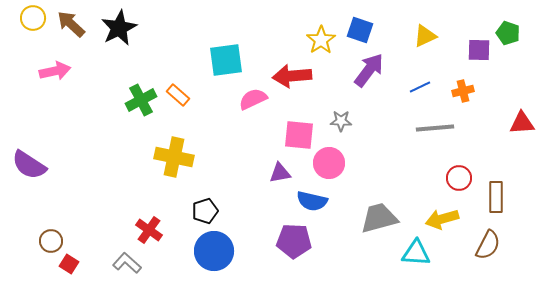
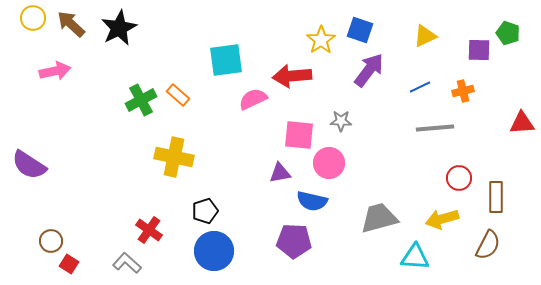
cyan triangle: moved 1 px left, 4 px down
